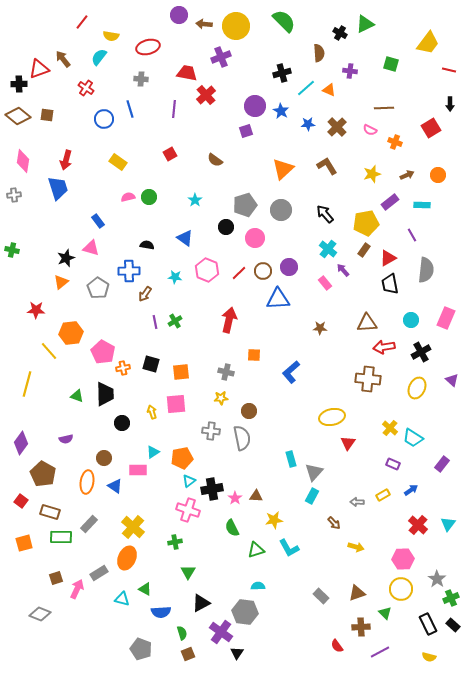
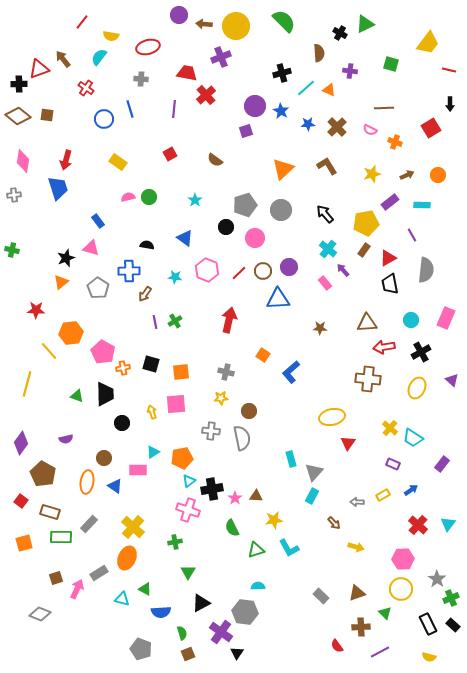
orange square at (254, 355): moved 9 px right; rotated 32 degrees clockwise
